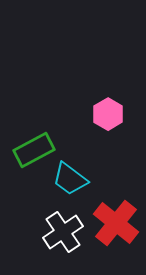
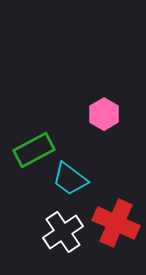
pink hexagon: moved 4 px left
red cross: rotated 15 degrees counterclockwise
